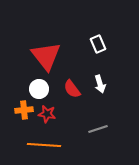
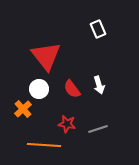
white rectangle: moved 15 px up
white arrow: moved 1 px left, 1 px down
orange cross: moved 1 px left, 1 px up; rotated 36 degrees counterclockwise
red star: moved 20 px right, 10 px down
